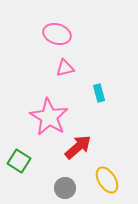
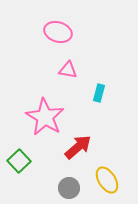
pink ellipse: moved 1 px right, 2 px up
pink triangle: moved 3 px right, 2 px down; rotated 24 degrees clockwise
cyan rectangle: rotated 30 degrees clockwise
pink star: moved 4 px left
green square: rotated 15 degrees clockwise
gray circle: moved 4 px right
